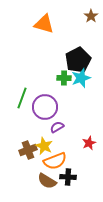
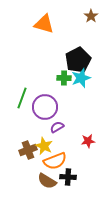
red star: moved 1 px left, 2 px up; rotated 16 degrees clockwise
